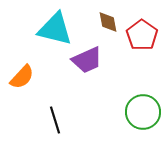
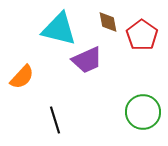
cyan triangle: moved 4 px right
